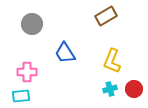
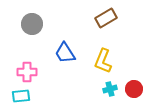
brown rectangle: moved 2 px down
yellow L-shape: moved 9 px left
